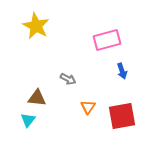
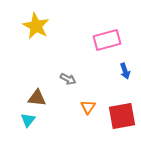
blue arrow: moved 3 px right
